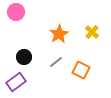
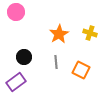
yellow cross: moved 2 px left, 1 px down; rotated 24 degrees counterclockwise
gray line: rotated 56 degrees counterclockwise
